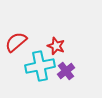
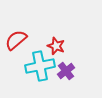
red semicircle: moved 2 px up
